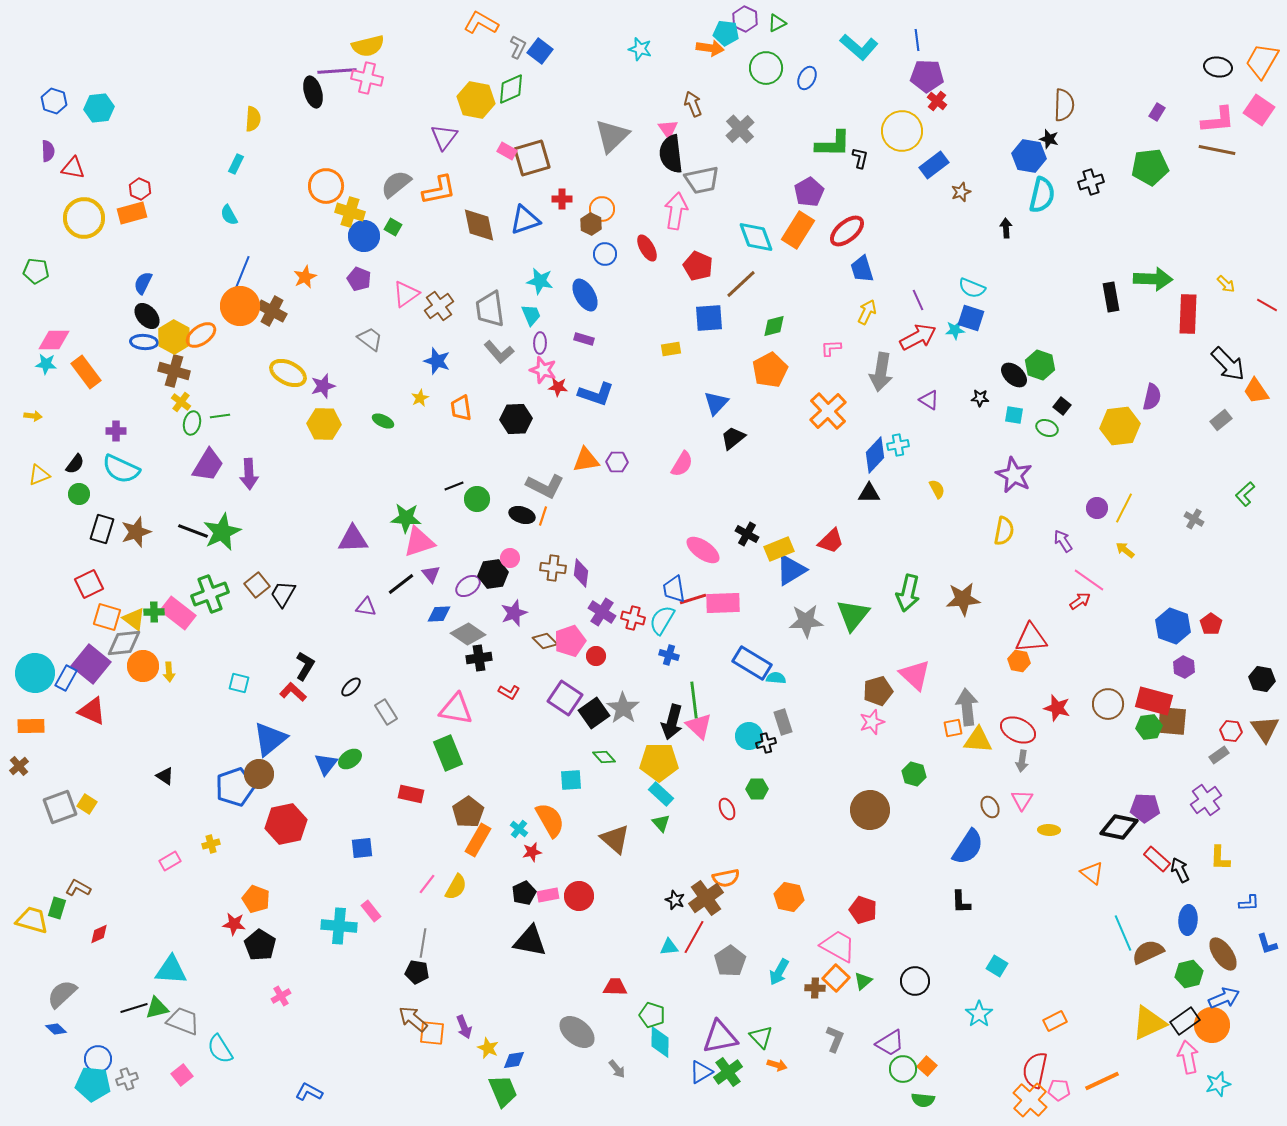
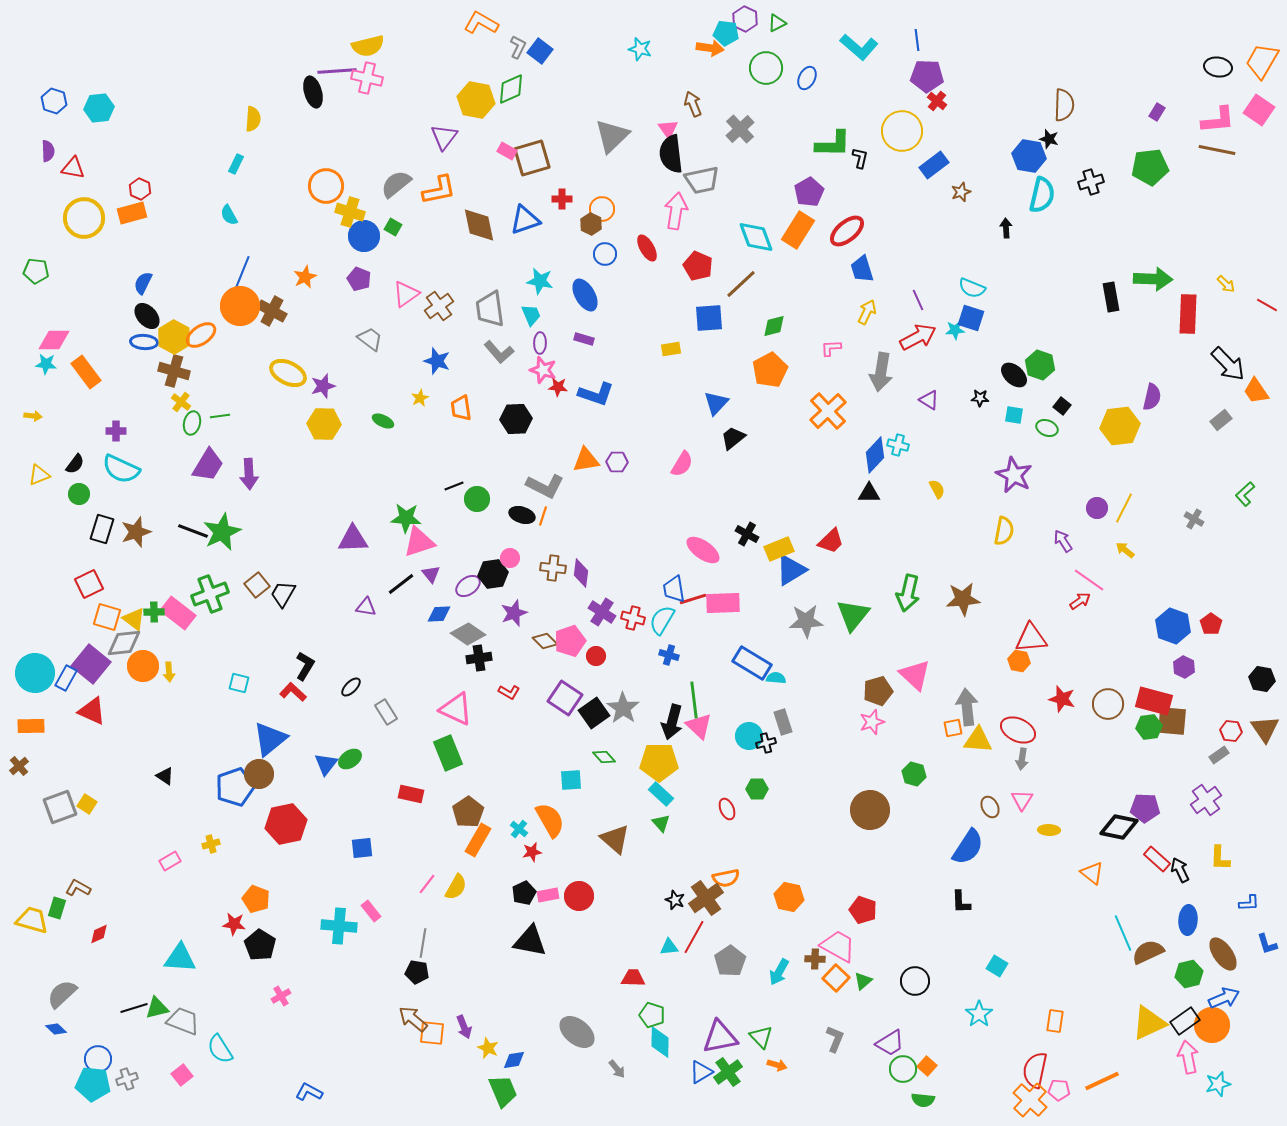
cyan cross at (898, 445): rotated 25 degrees clockwise
red star at (1057, 708): moved 5 px right, 9 px up
pink triangle at (456, 709): rotated 15 degrees clockwise
gray arrow at (1022, 761): moved 2 px up
cyan triangle at (171, 970): moved 9 px right, 12 px up
red trapezoid at (615, 987): moved 18 px right, 9 px up
brown cross at (815, 988): moved 29 px up
orange rectangle at (1055, 1021): rotated 55 degrees counterclockwise
